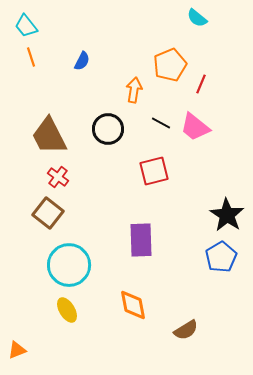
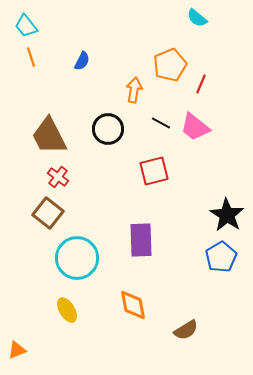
cyan circle: moved 8 px right, 7 px up
